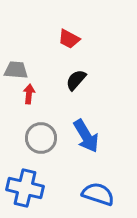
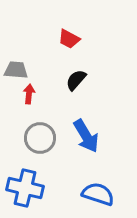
gray circle: moved 1 px left
